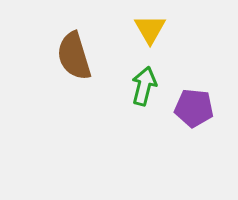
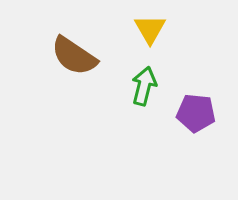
brown semicircle: rotated 39 degrees counterclockwise
purple pentagon: moved 2 px right, 5 px down
